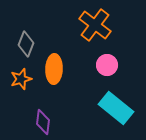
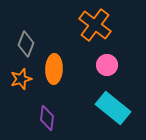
cyan rectangle: moved 3 px left
purple diamond: moved 4 px right, 4 px up
